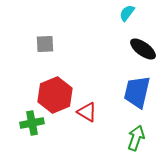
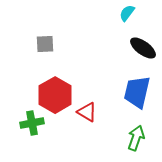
black ellipse: moved 1 px up
red hexagon: rotated 8 degrees counterclockwise
